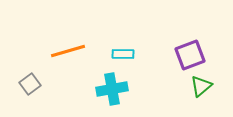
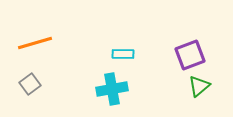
orange line: moved 33 px left, 8 px up
green triangle: moved 2 px left
